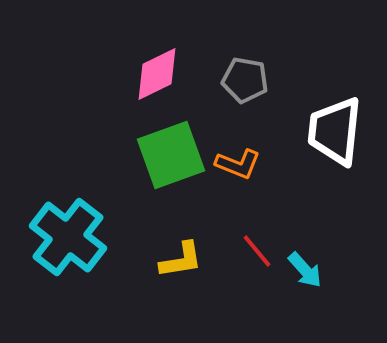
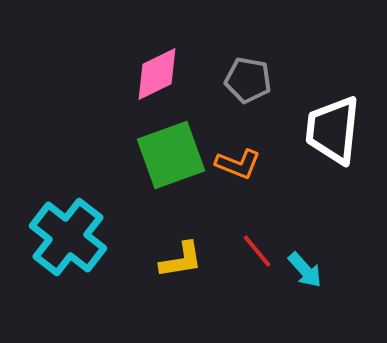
gray pentagon: moved 3 px right
white trapezoid: moved 2 px left, 1 px up
